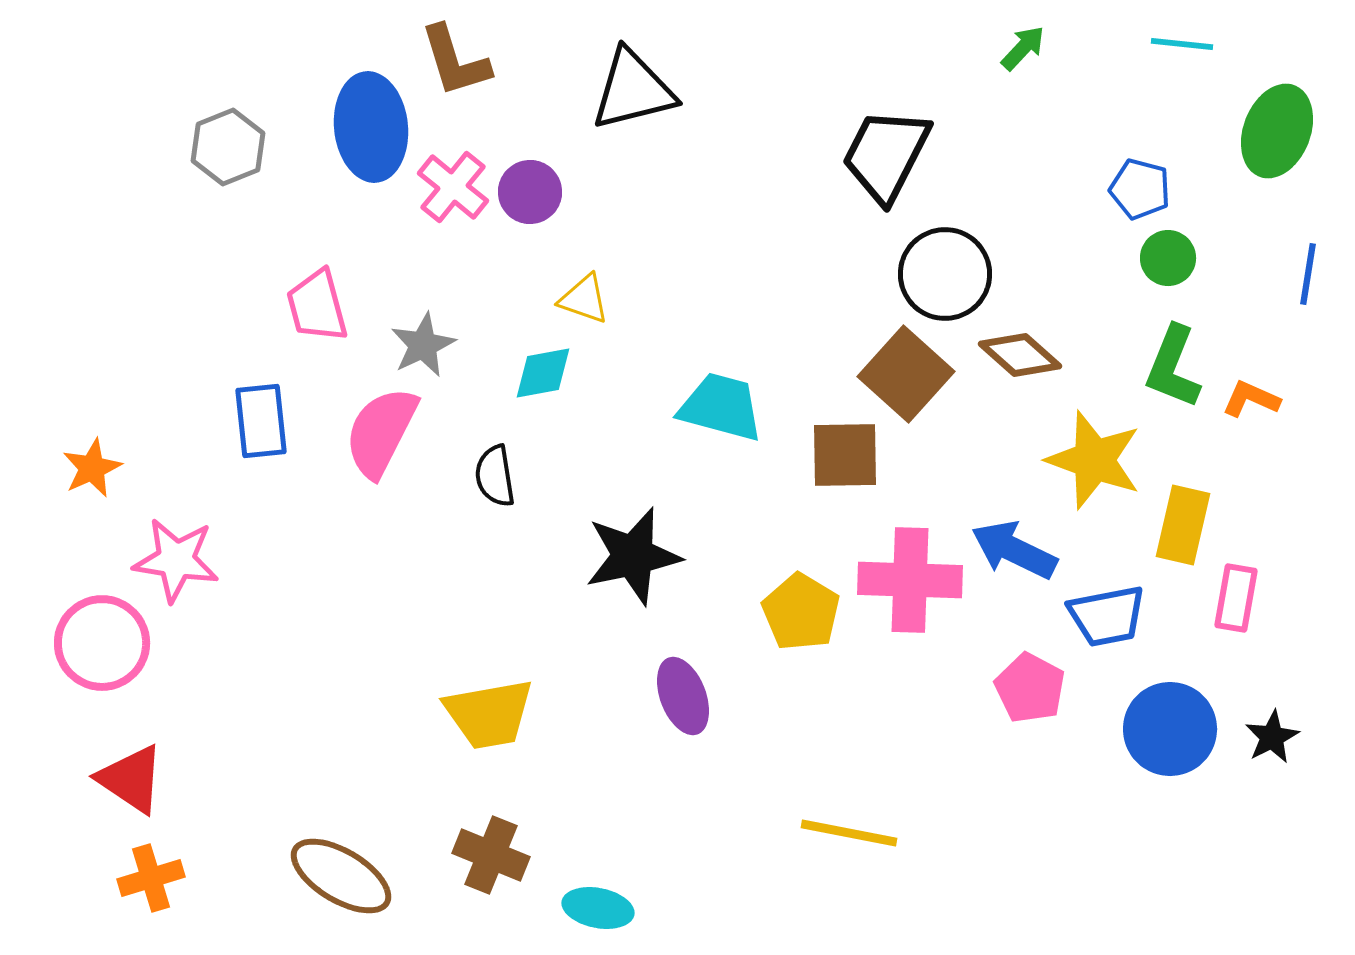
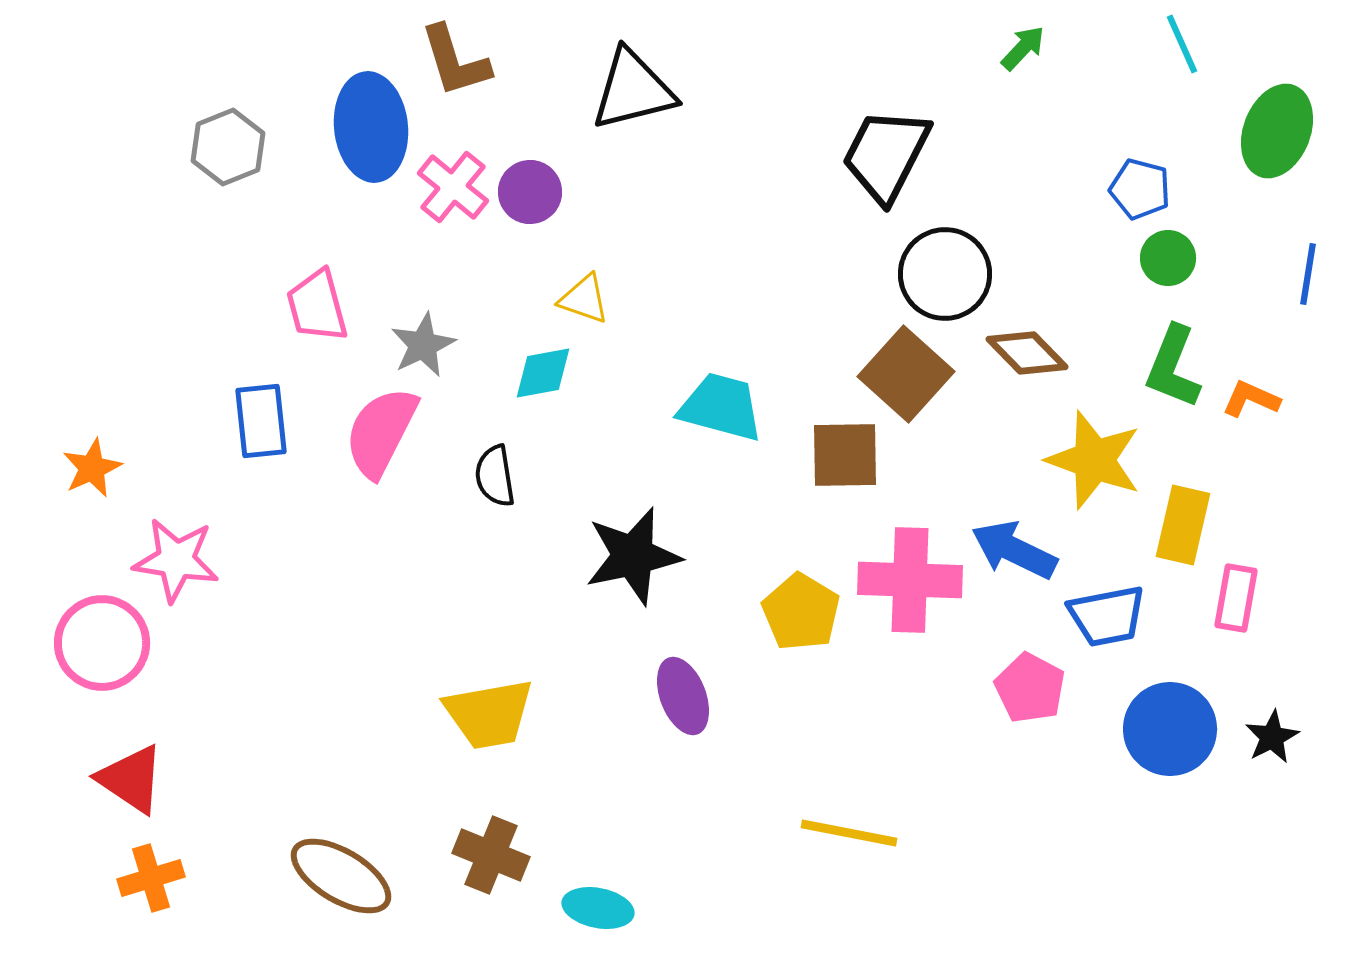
cyan line at (1182, 44): rotated 60 degrees clockwise
brown diamond at (1020, 355): moved 7 px right, 2 px up; rotated 4 degrees clockwise
